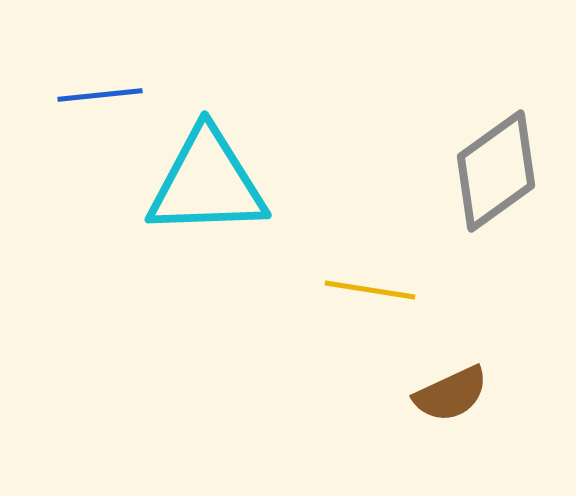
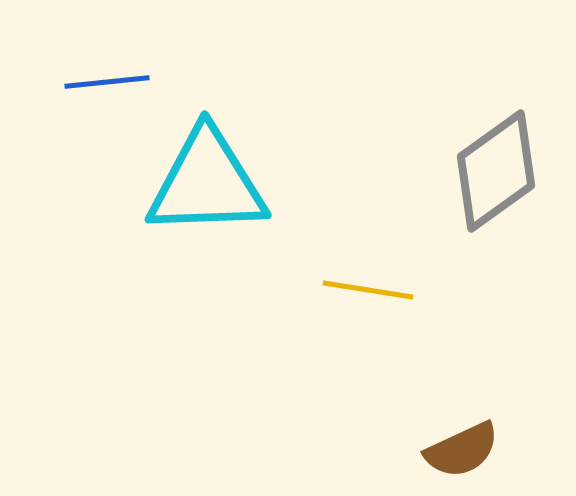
blue line: moved 7 px right, 13 px up
yellow line: moved 2 px left
brown semicircle: moved 11 px right, 56 px down
